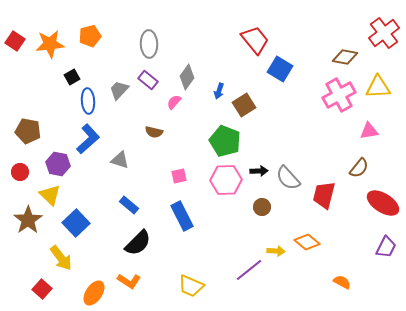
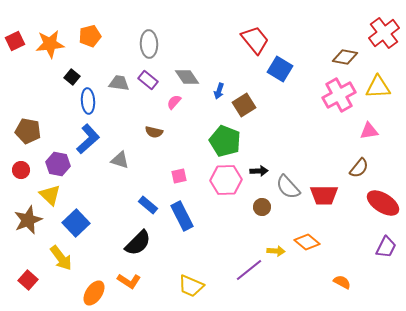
red square at (15, 41): rotated 30 degrees clockwise
black square at (72, 77): rotated 21 degrees counterclockwise
gray diamond at (187, 77): rotated 70 degrees counterclockwise
gray trapezoid at (119, 90): moved 7 px up; rotated 55 degrees clockwise
red circle at (20, 172): moved 1 px right, 2 px up
gray semicircle at (288, 178): moved 9 px down
red trapezoid at (324, 195): rotated 104 degrees counterclockwise
blue rectangle at (129, 205): moved 19 px right
brown star at (28, 220): rotated 12 degrees clockwise
red square at (42, 289): moved 14 px left, 9 px up
